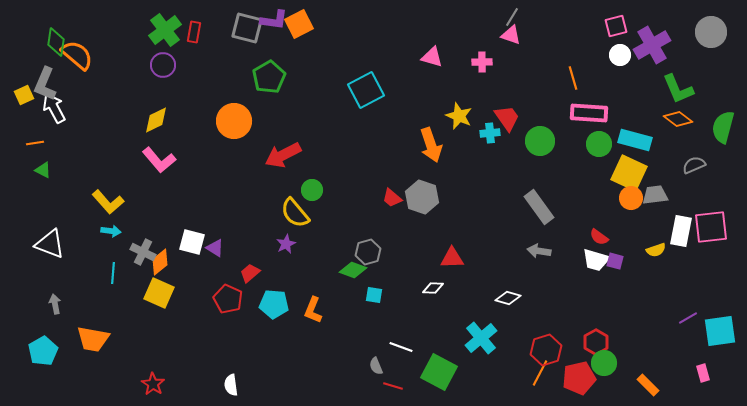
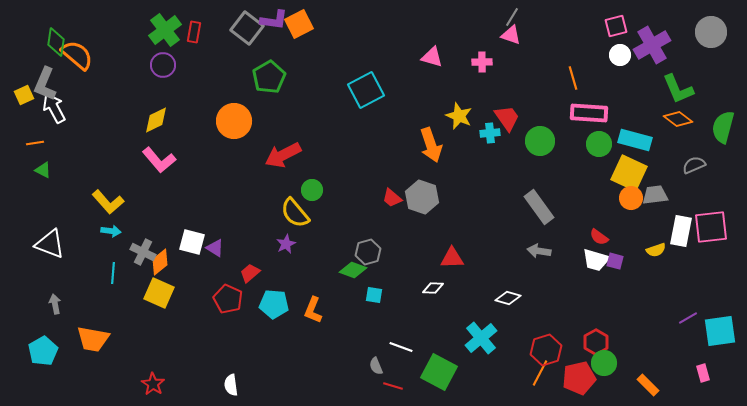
gray square at (247, 28): rotated 24 degrees clockwise
